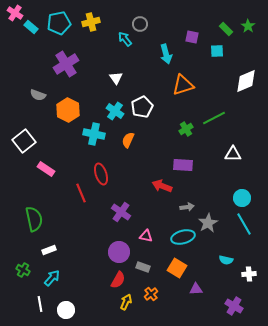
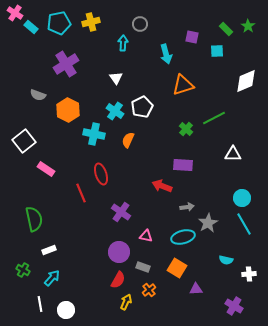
cyan arrow at (125, 39): moved 2 px left, 4 px down; rotated 42 degrees clockwise
green cross at (186, 129): rotated 16 degrees counterclockwise
orange cross at (151, 294): moved 2 px left, 4 px up
